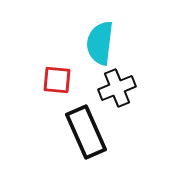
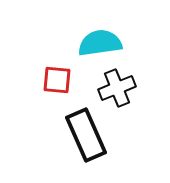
cyan semicircle: rotated 75 degrees clockwise
black rectangle: moved 3 px down
